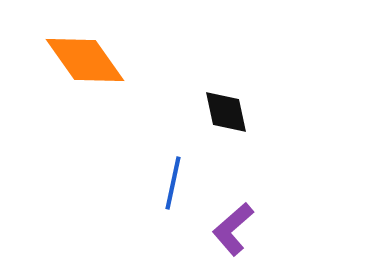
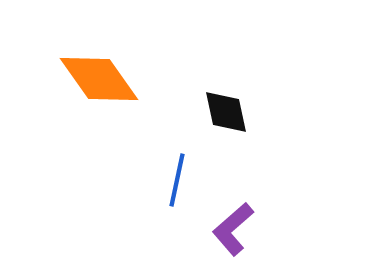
orange diamond: moved 14 px right, 19 px down
blue line: moved 4 px right, 3 px up
